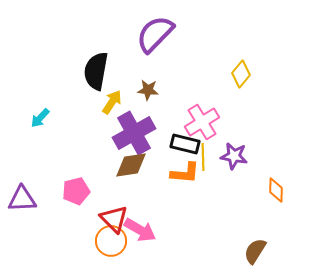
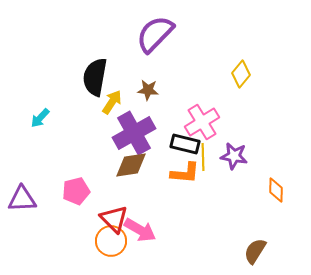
black semicircle: moved 1 px left, 6 px down
